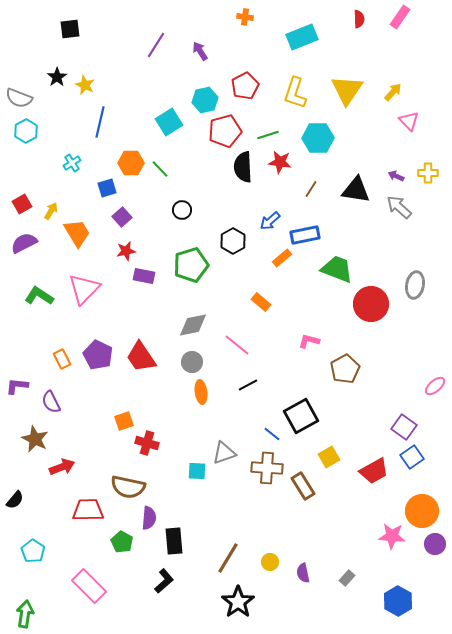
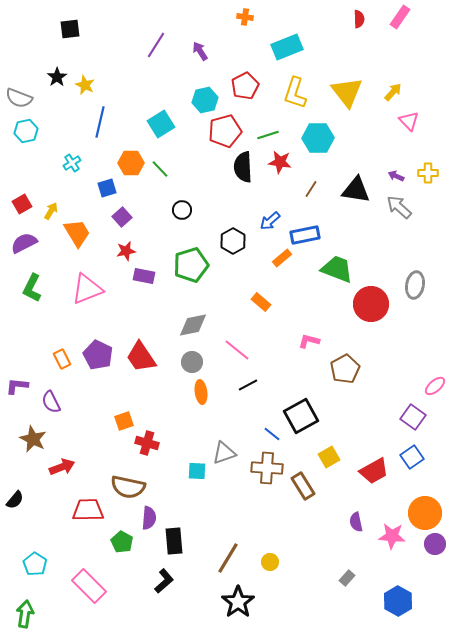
cyan rectangle at (302, 37): moved 15 px left, 10 px down
yellow triangle at (347, 90): moved 2 px down; rotated 12 degrees counterclockwise
cyan square at (169, 122): moved 8 px left, 2 px down
cyan hexagon at (26, 131): rotated 15 degrees clockwise
pink triangle at (84, 289): moved 3 px right; rotated 24 degrees clockwise
green L-shape at (39, 296): moved 7 px left, 8 px up; rotated 96 degrees counterclockwise
pink line at (237, 345): moved 5 px down
purple square at (404, 427): moved 9 px right, 10 px up
brown star at (35, 439): moved 2 px left
orange circle at (422, 511): moved 3 px right, 2 px down
cyan pentagon at (33, 551): moved 2 px right, 13 px down
purple semicircle at (303, 573): moved 53 px right, 51 px up
